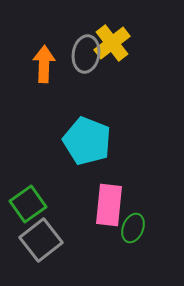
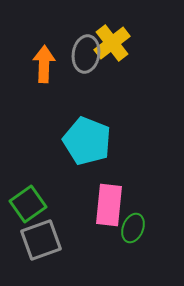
gray square: rotated 18 degrees clockwise
